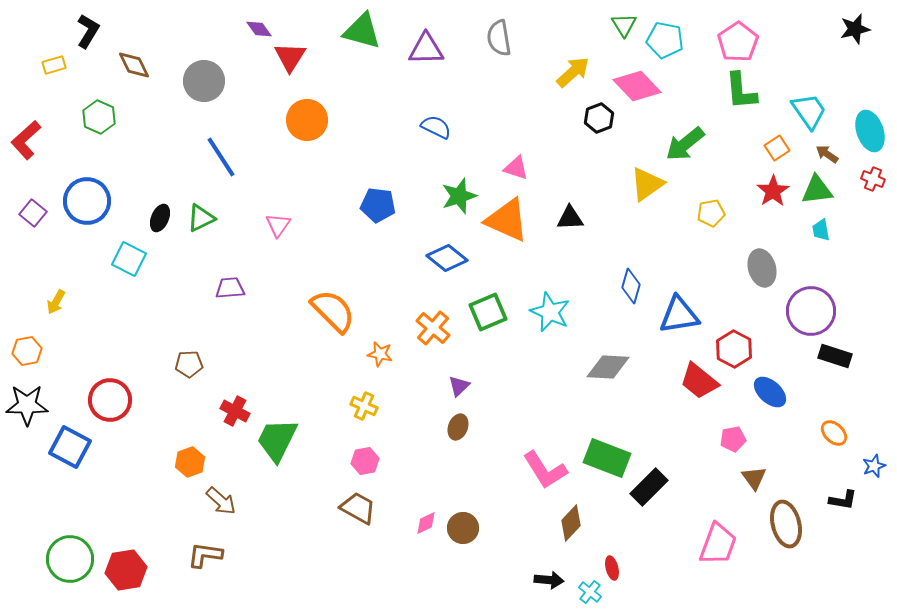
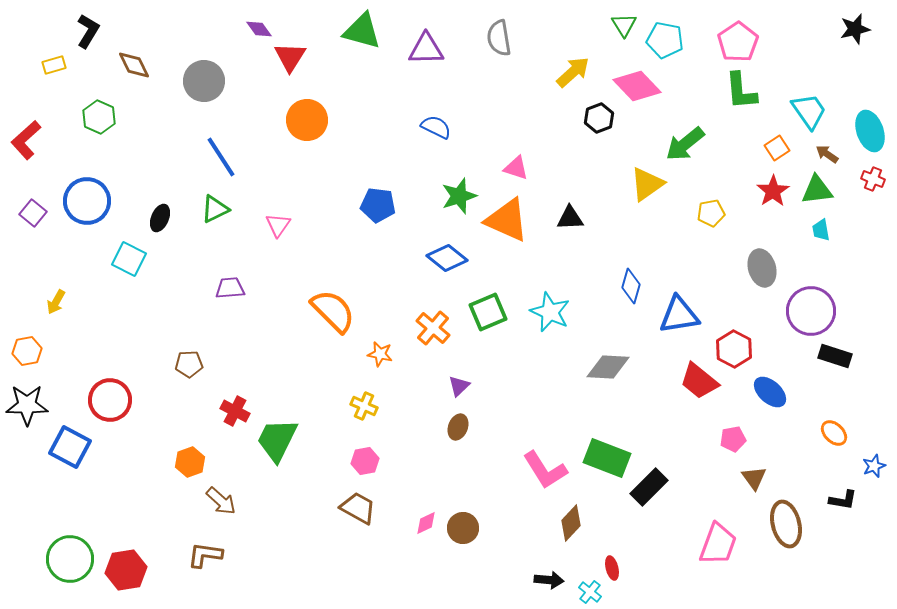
green triangle at (201, 218): moved 14 px right, 9 px up
